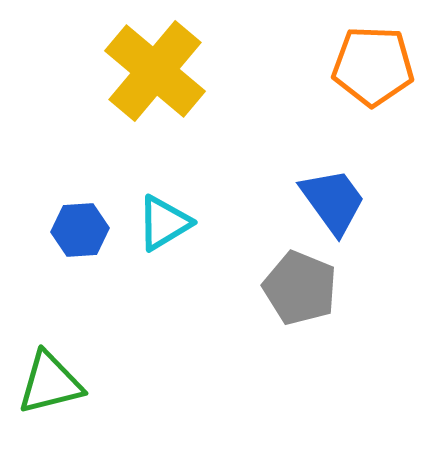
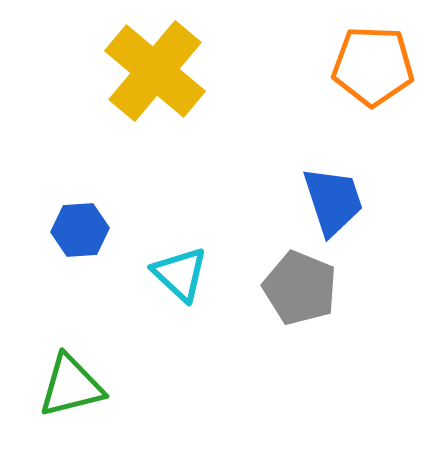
blue trapezoid: rotated 18 degrees clockwise
cyan triangle: moved 16 px right, 51 px down; rotated 46 degrees counterclockwise
green triangle: moved 21 px right, 3 px down
